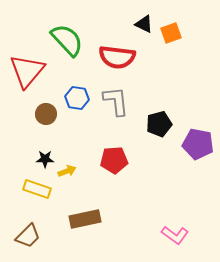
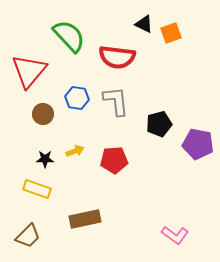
green semicircle: moved 2 px right, 4 px up
red triangle: moved 2 px right
brown circle: moved 3 px left
yellow arrow: moved 8 px right, 20 px up
